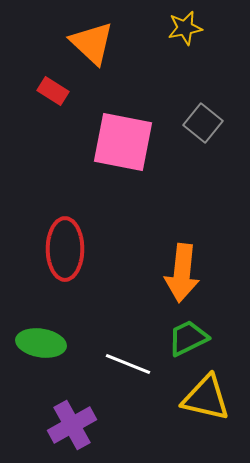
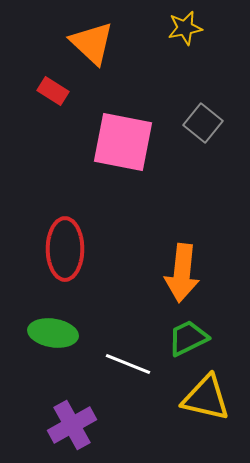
green ellipse: moved 12 px right, 10 px up
